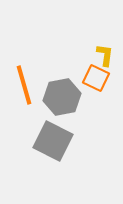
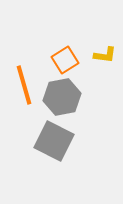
yellow L-shape: rotated 90 degrees clockwise
orange square: moved 31 px left, 18 px up; rotated 32 degrees clockwise
gray square: moved 1 px right
